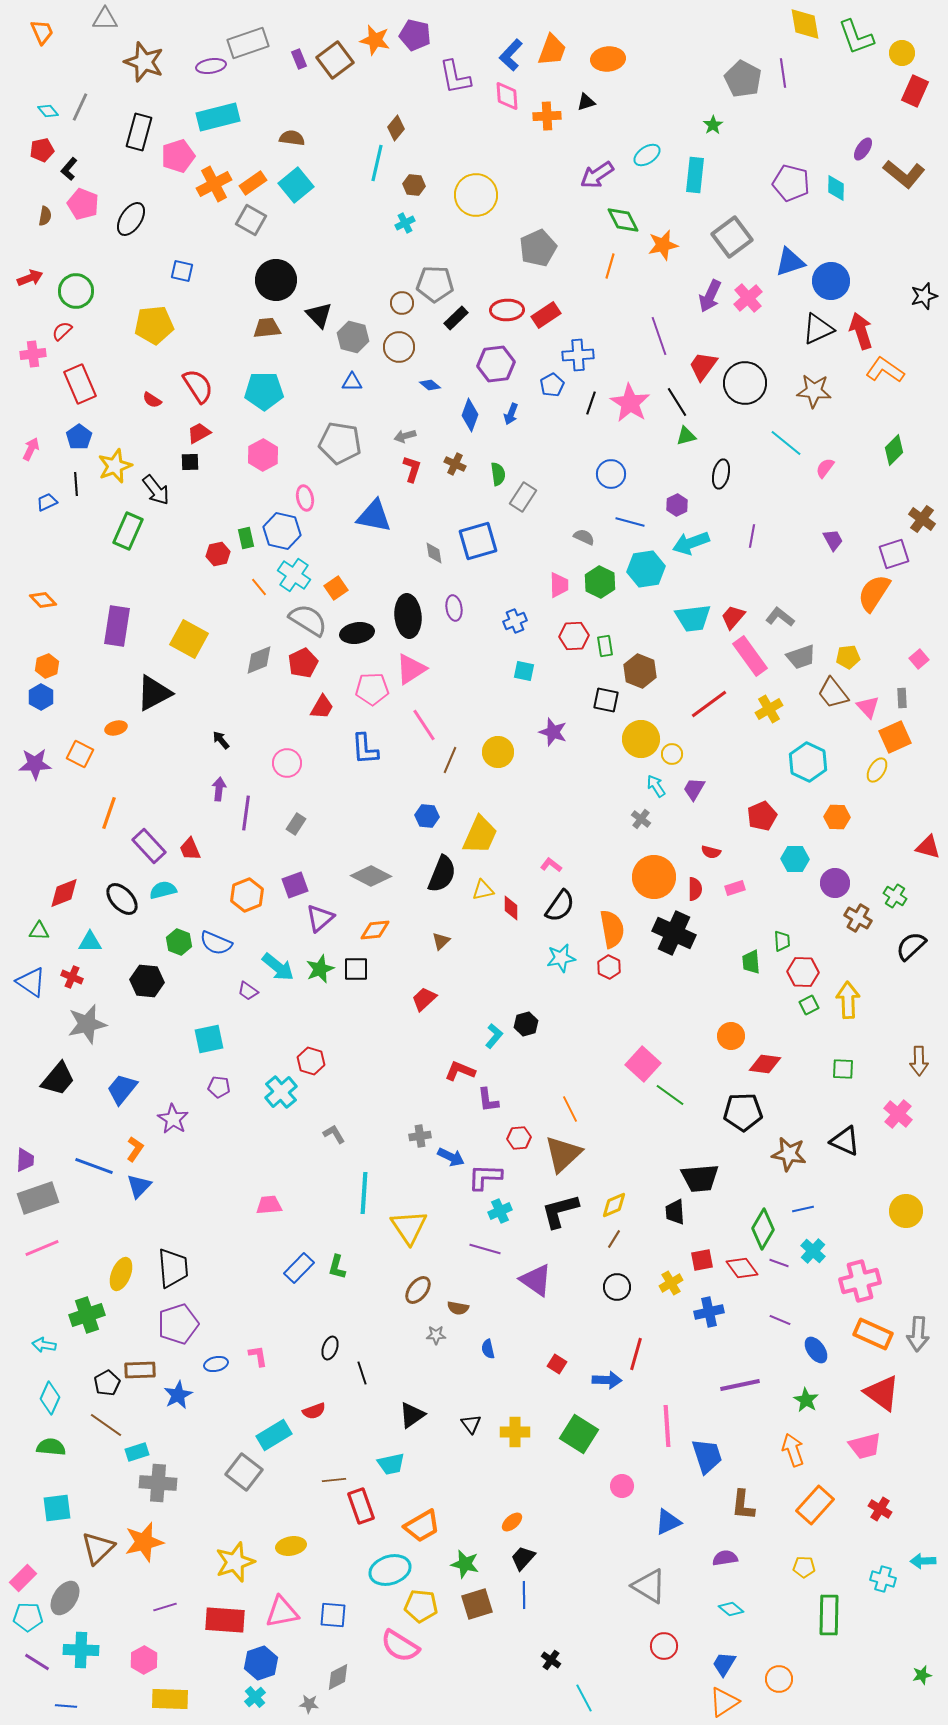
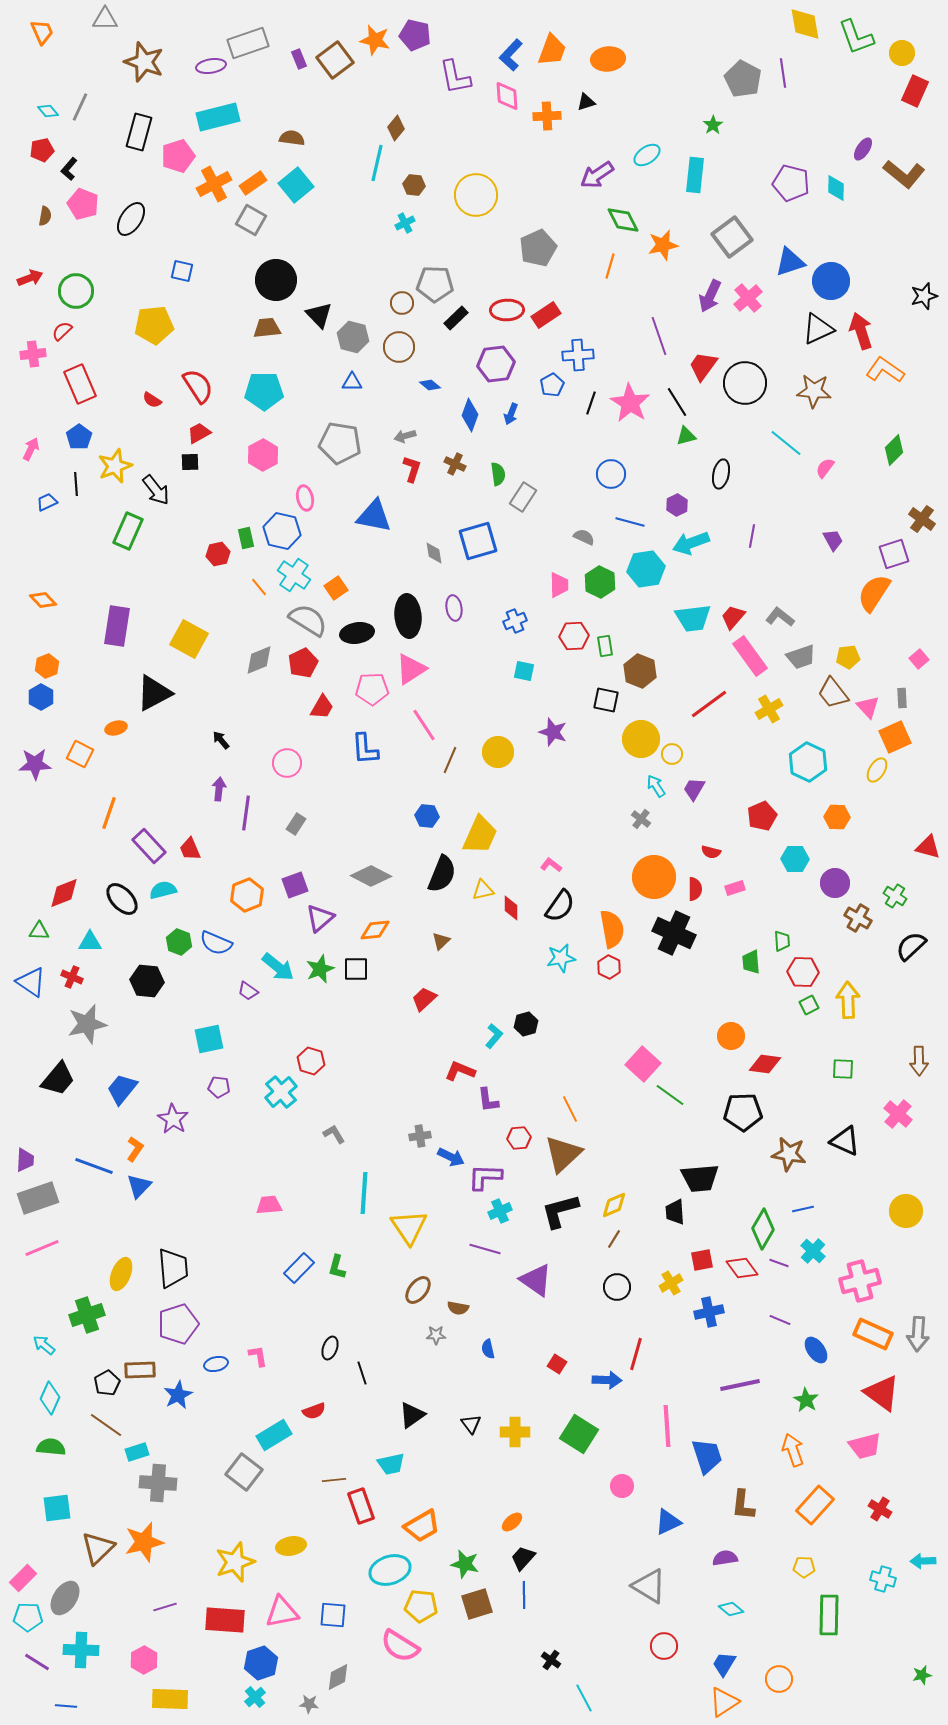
cyan arrow at (44, 1345): rotated 30 degrees clockwise
